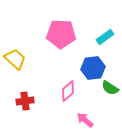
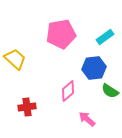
pink pentagon: rotated 12 degrees counterclockwise
blue hexagon: moved 1 px right
green semicircle: moved 3 px down
red cross: moved 2 px right, 6 px down
pink arrow: moved 2 px right, 1 px up
